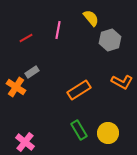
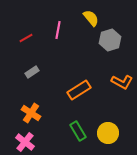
orange cross: moved 15 px right, 26 px down
green rectangle: moved 1 px left, 1 px down
